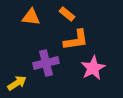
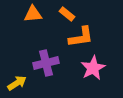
orange triangle: moved 2 px right, 3 px up; rotated 12 degrees counterclockwise
orange L-shape: moved 5 px right, 3 px up
